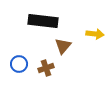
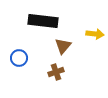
blue circle: moved 6 px up
brown cross: moved 10 px right, 4 px down
